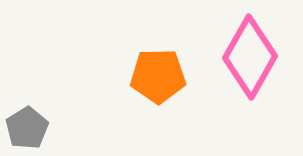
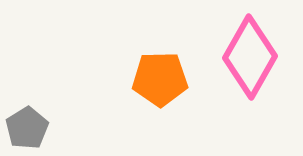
orange pentagon: moved 2 px right, 3 px down
